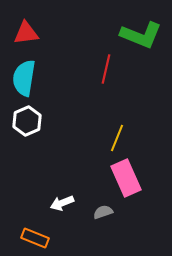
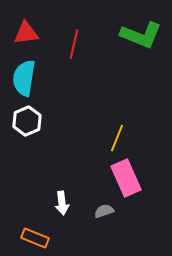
red line: moved 32 px left, 25 px up
white arrow: rotated 75 degrees counterclockwise
gray semicircle: moved 1 px right, 1 px up
